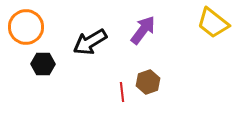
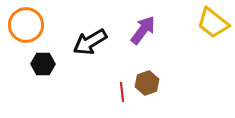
orange circle: moved 2 px up
brown hexagon: moved 1 px left, 1 px down
